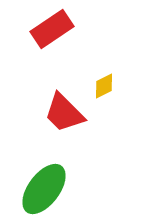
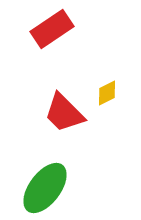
yellow diamond: moved 3 px right, 7 px down
green ellipse: moved 1 px right, 1 px up
